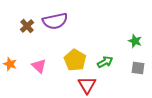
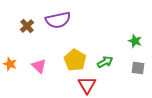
purple semicircle: moved 3 px right, 1 px up
